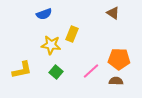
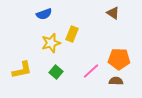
yellow star: moved 2 px up; rotated 24 degrees counterclockwise
